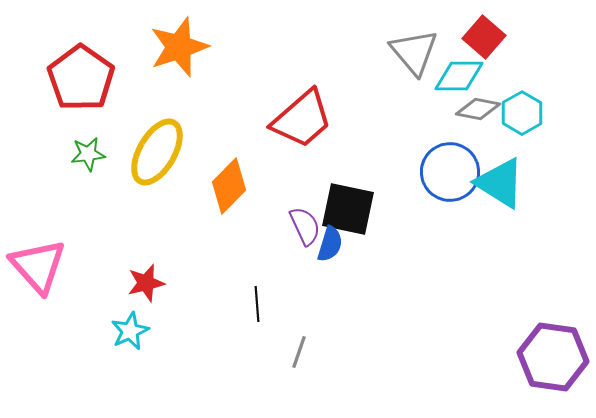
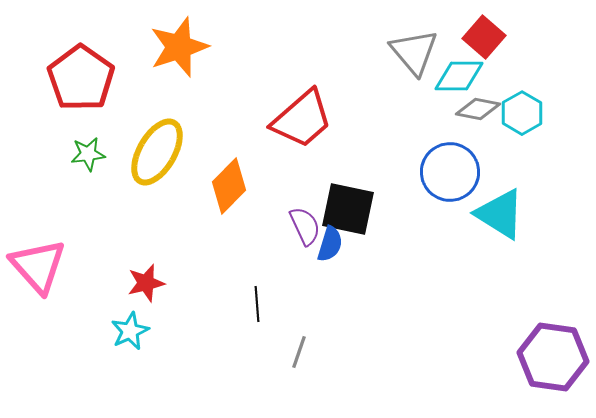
cyan triangle: moved 31 px down
